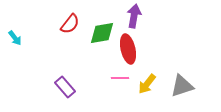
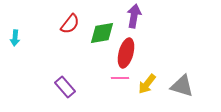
cyan arrow: rotated 42 degrees clockwise
red ellipse: moved 2 px left, 4 px down; rotated 28 degrees clockwise
gray triangle: rotated 35 degrees clockwise
